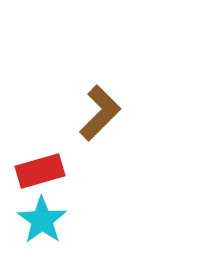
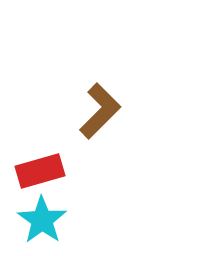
brown L-shape: moved 2 px up
